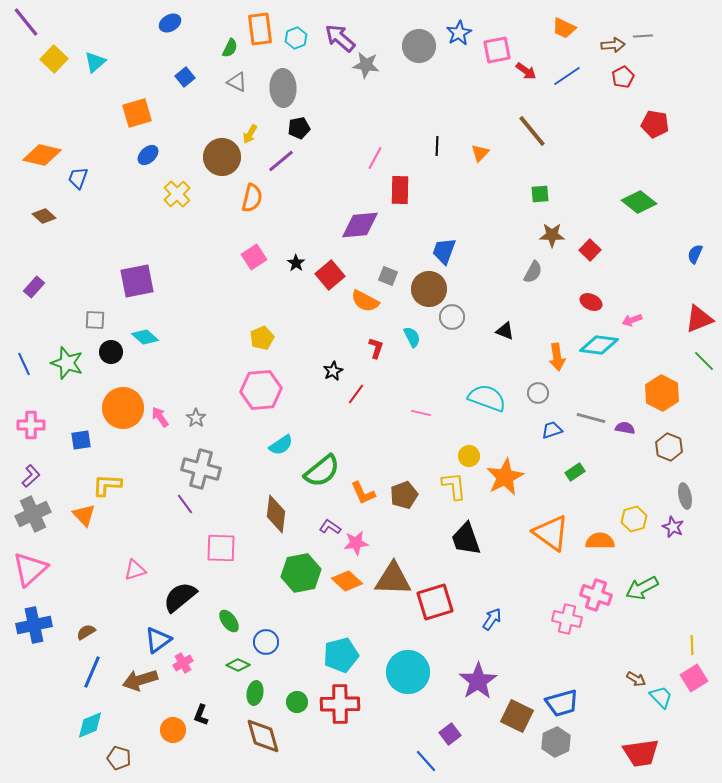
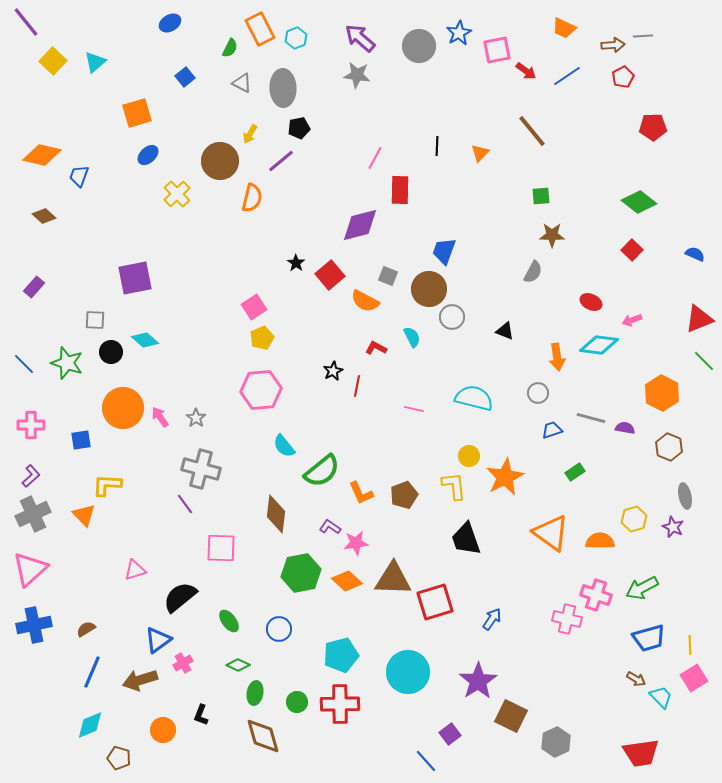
orange rectangle at (260, 29): rotated 20 degrees counterclockwise
purple arrow at (340, 38): moved 20 px right
yellow square at (54, 59): moved 1 px left, 2 px down
gray star at (366, 65): moved 9 px left, 10 px down
gray triangle at (237, 82): moved 5 px right, 1 px down
red pentagon at (655, 124): moved 2 px left, 3 px down; rotated 12 degrees counterclockwise
brown circle at (222, 157): moved 2 px left, 4 px down
blue trapezoid at (78, 178): moved 1 px right, 2 px up
green square at (540, 194): moved 1 px right, 2 px down
purple diamond at (360, 225): rotated 9 degrees counterclockwise
red square at (590, 250): moved 42 px right
blue semicircle at (695, 254): rotated 90 degrees clockwise
pink square at (254, 257): moved 50 px down
purple square at (137, 281): moved 2 px left, 3 px up
cyan diamond at (145, 337): moved 3 px down
red L-shape at (376, 348): rotated 80 degrees counterclockwise
blue line at (24, 364): rotated 20 degrees counterclockwise
red line at (356, 394): moved 1 px right, 8 px up; rotated 25 degrees counterclockwise
cyan semicircle at (487, 398): moved 13 px left; rotated 6 degrees counterclockwise
pink line at (421, 413): moved 7 px left, 4 px up
cyan semicircle at (281, 445): moved 3 px right, 1 px down; rotated 85 degrees clockwise
orange L-shape at (363, 493): moved 2 px left
brown semicircle at (86, 632): moved 3 px up
blue circle at (266, 642): moved 13 px right, 13 px up
yellow line at (692, 645): moved 2 px left
blue trapezoid at (562, 703): moved 87 px right, 65 px up
brown square at (517, 716): moved 6 px left
orange circle at (173, 730): moved 10 px left
